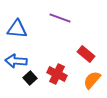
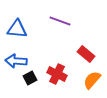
purple line: moved 3 px down
black square: rotated 16 degrees clockwise
